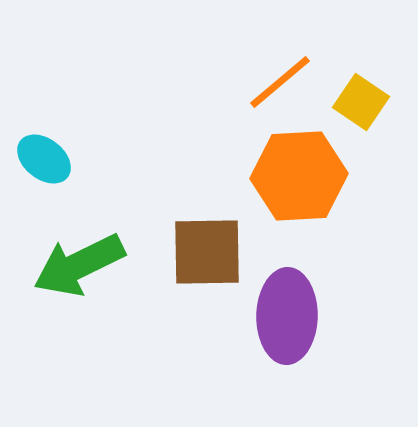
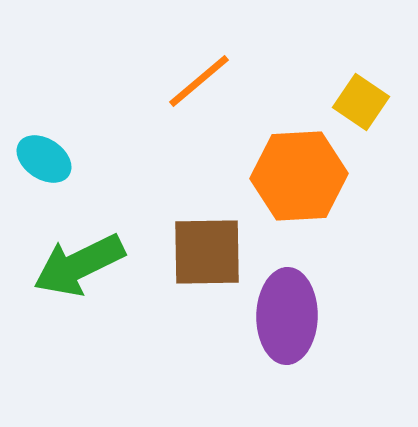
orange line: moved 81 px left, 1 px up
cyan ellipse: rotated 4 degrees counterclockwise
